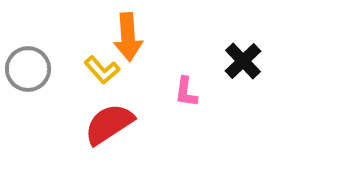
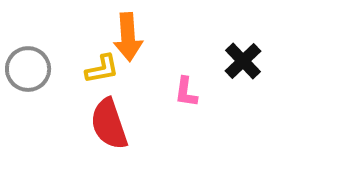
yellow L-shape: moved 1 px up; rotated 60 degrees counterclockwise
red semicircle: rotated 76 degrees counterclockwise
